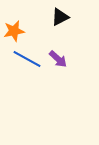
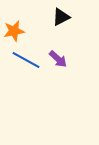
black triangle: moved 1 px right
blue line: moved 1 px left, 1 px down
